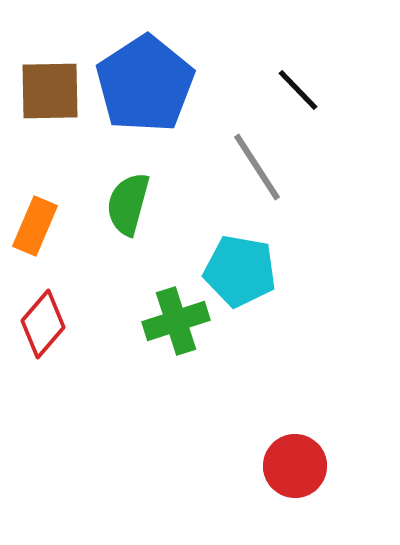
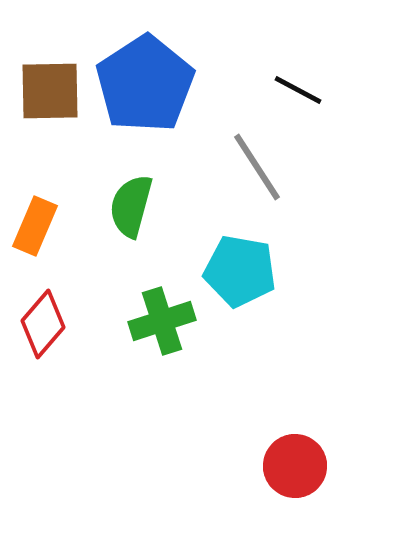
black line: rotated 18 degrees counterclockwise
green semicircle: moved 3 px right, 2 px down
green cross: moved 14 px left
